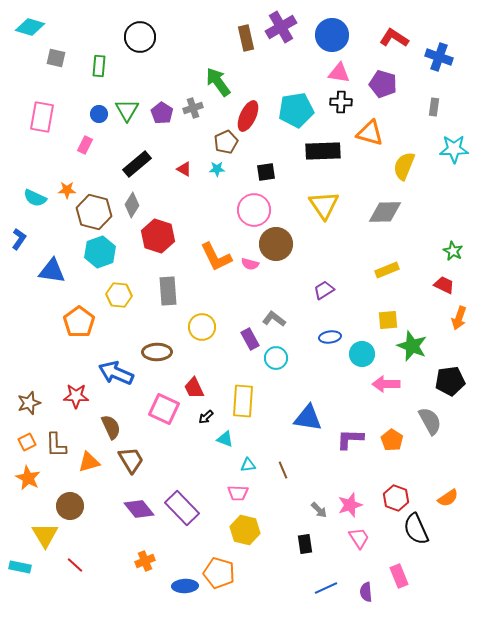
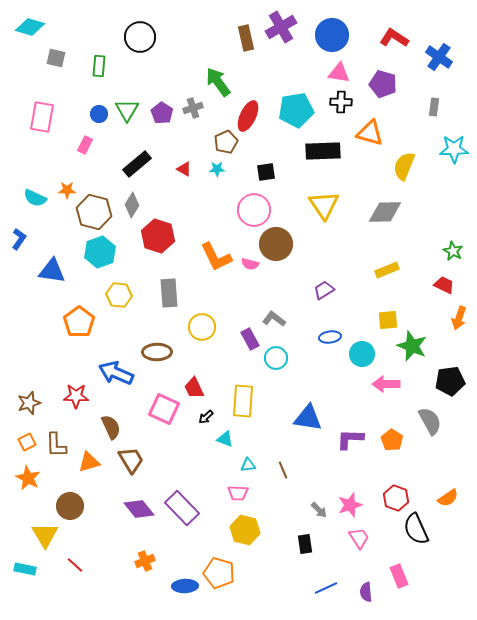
blue cross at (439, 57): rotated 16 degrees clockwise
gray rectangle at (168, 291): moved 1 px right, 2 px down
cyan rectangle at (20, 567): moved 5 px right, 2 px down
